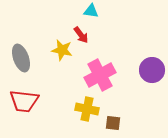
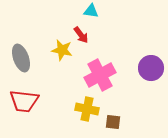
purple circle: moved 1 px left, 2 px up
brown square: moved 1 px up
